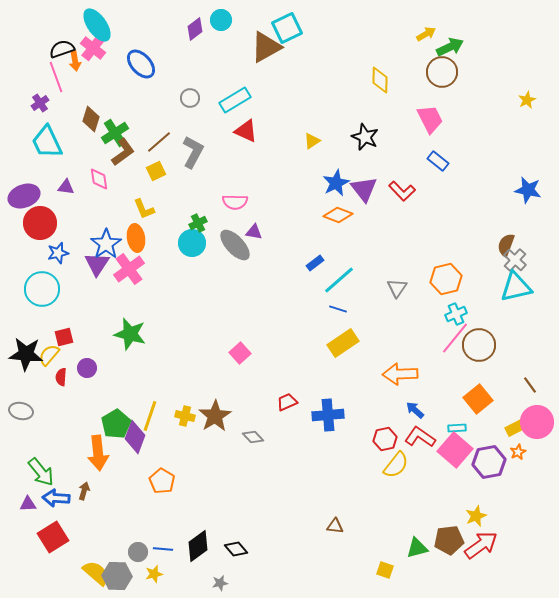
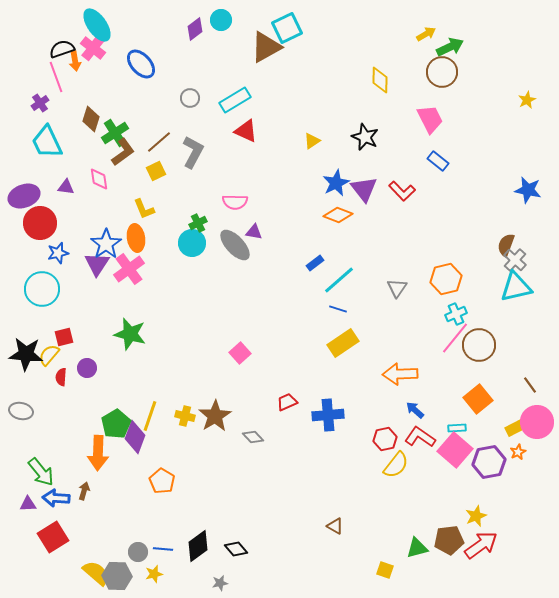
orange arrow at (98, 453): rotated 8 degrees clockwise
brown triangle at (335, 526): rotated 24 degrees clockwise
